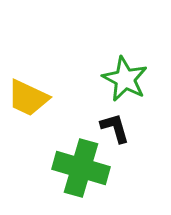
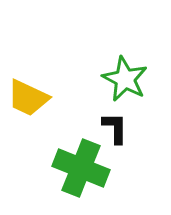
black L-shape: rotated 16 degrees clockwise
green cross: rotated 6 degrees clockwise
